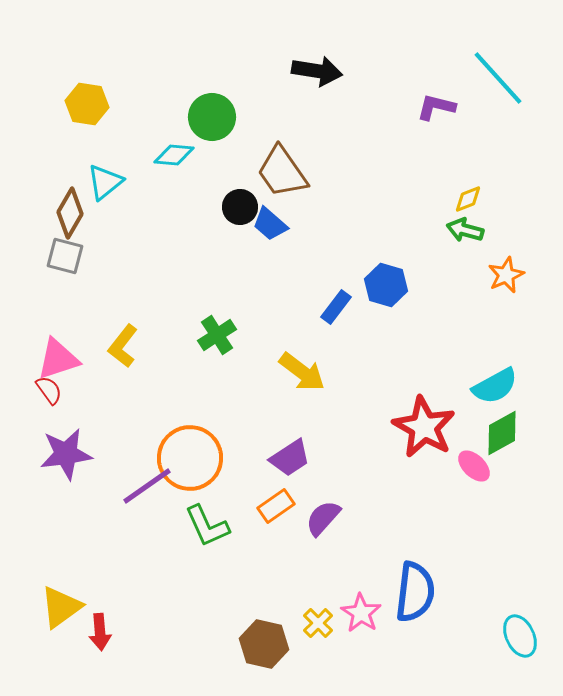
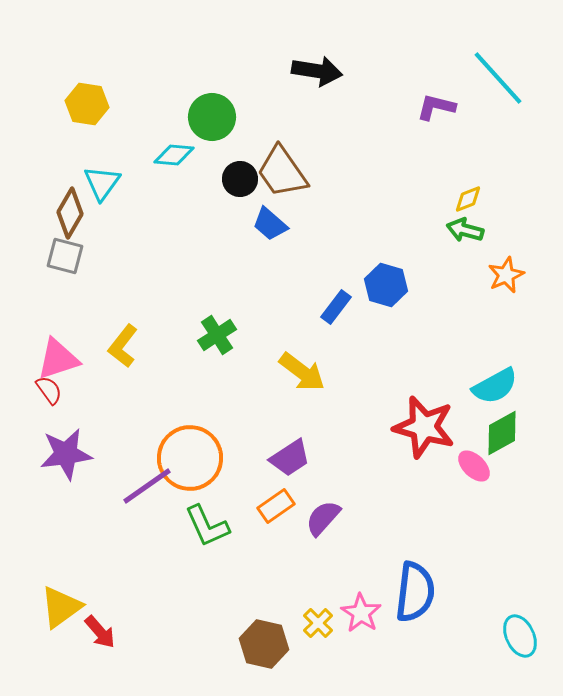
cyan triangle: moved 3 px left, 1 px down; rotated 15 degrees counterclockwise
black circle: moved 28 px up
red star: rotated 14 degrees counterclockwise
red arrow: rotated 36 degrees counterclockwise
